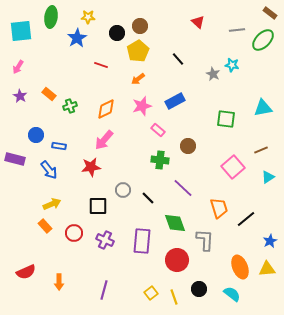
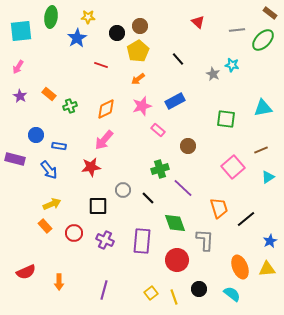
green cross at (160, 160): moved 9 px down; rotated 24 degrees counterclockwise
